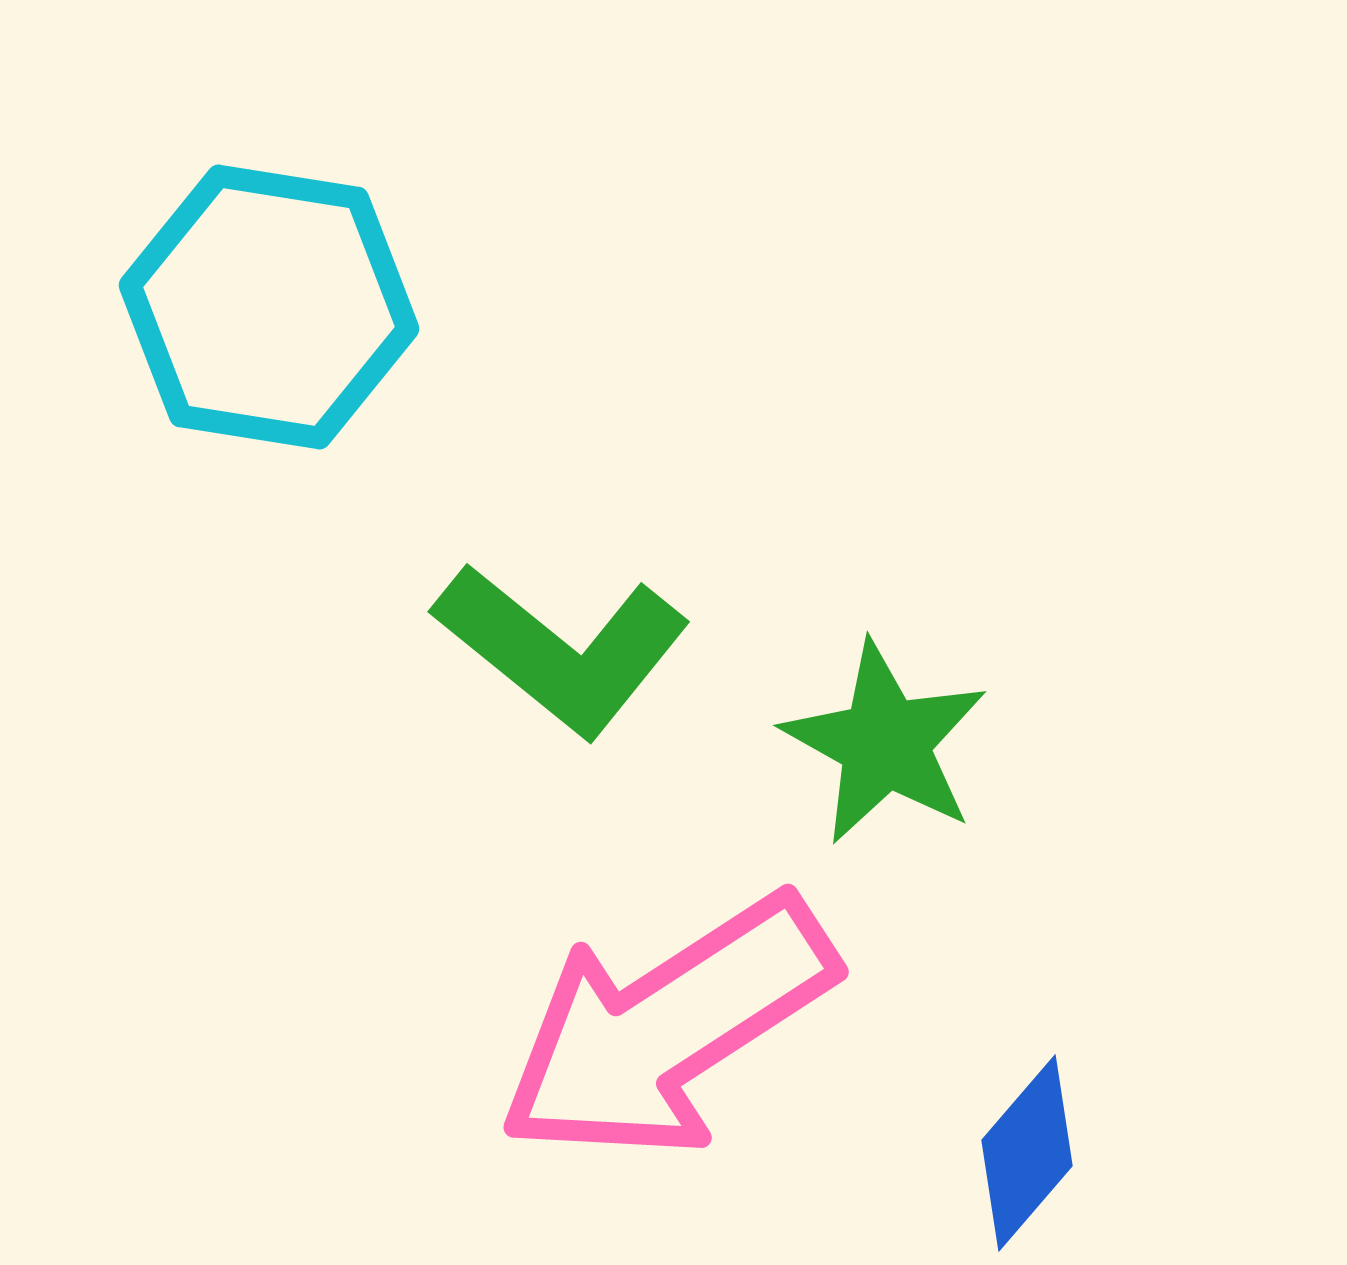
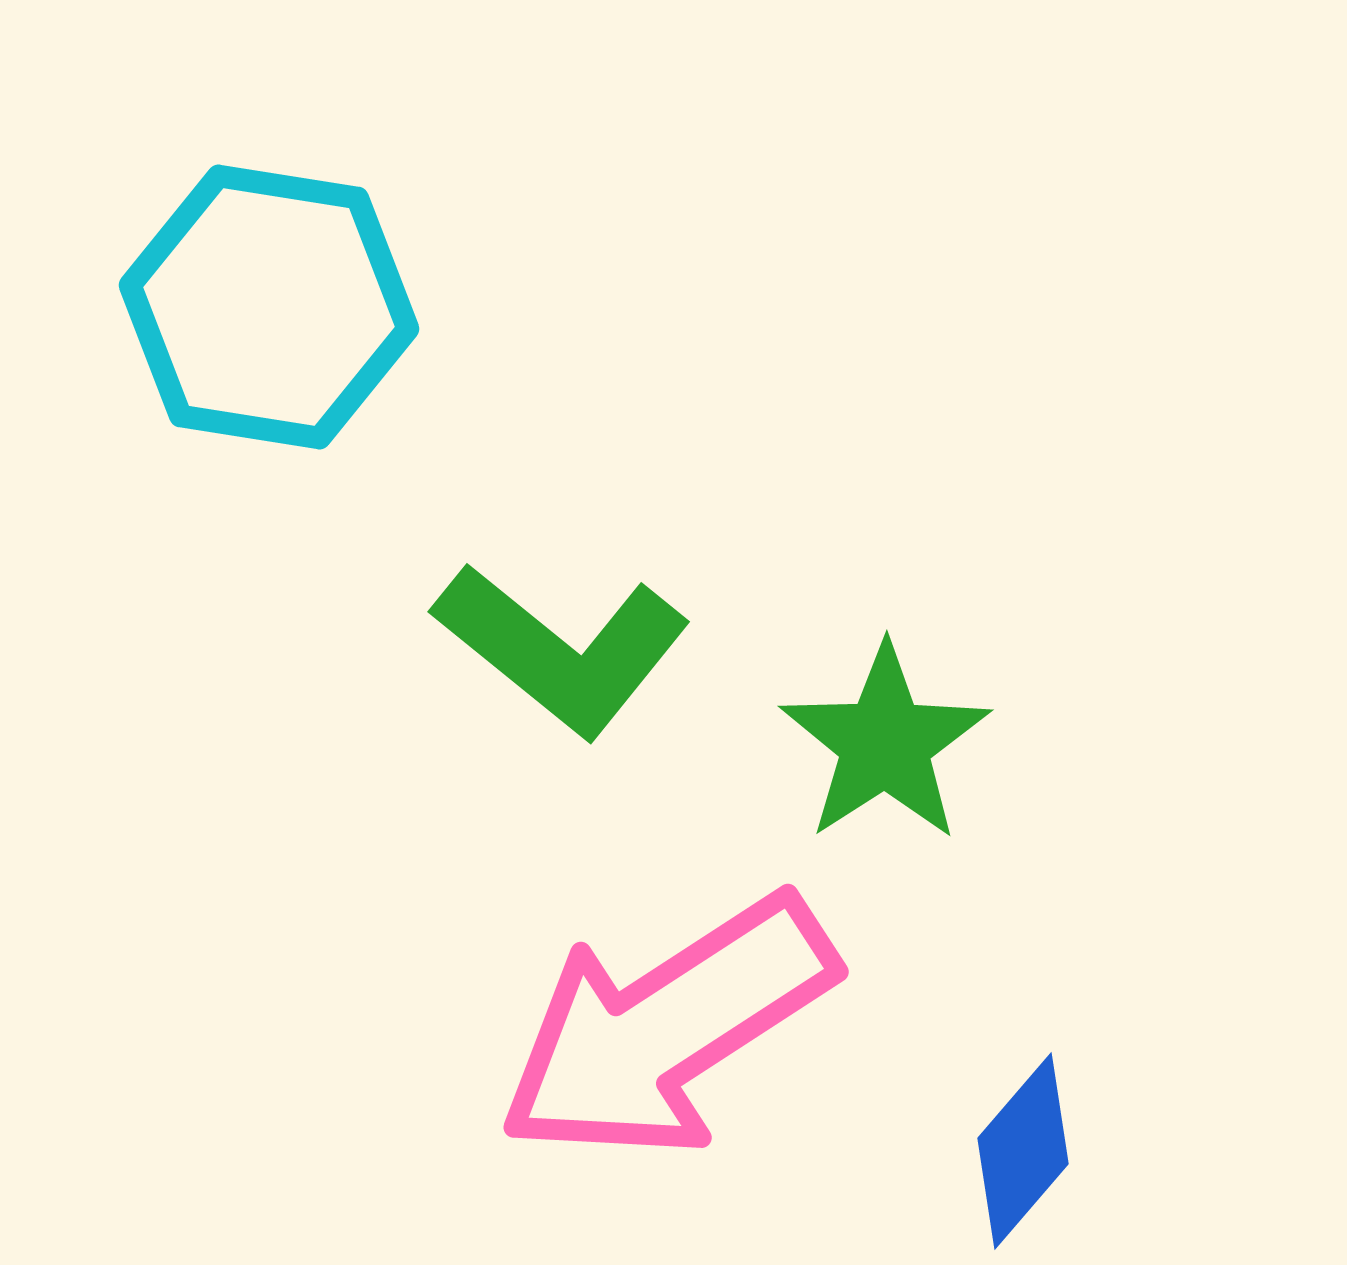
green star: rotated 10 degrees clockwise
blue diamond: moved 4 px left, 2 px up
